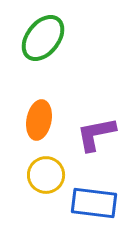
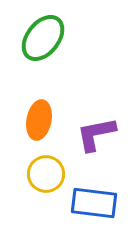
yellow circle: moved 1 px up
